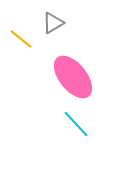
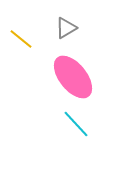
gray triangle: moved 13 px right, 5 px down
